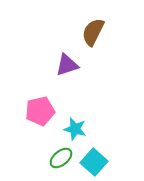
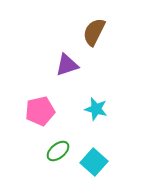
brown semicircle: moved 1 px right
cyan star: moved 21 px right, 20 px up
green ellipse: moved 3 px left, 7 px up
